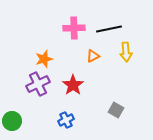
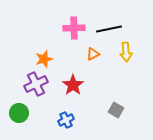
orange triangle: moved 2 px up
purple cross: moved 2 px left
green circle: moved 7 px right, 8 px up
